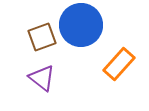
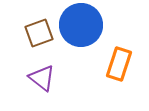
brown square: moved 3 px left, 4 px up
orange rectangle: rotated 24 degrees counterclockwise
